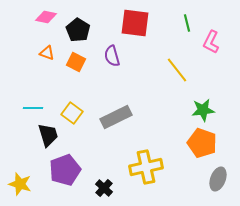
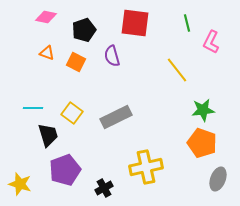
black pentagon: moved 6 px right; rotated 20 degrees clockwise
black cross: rotated 18 degrees clockwise
